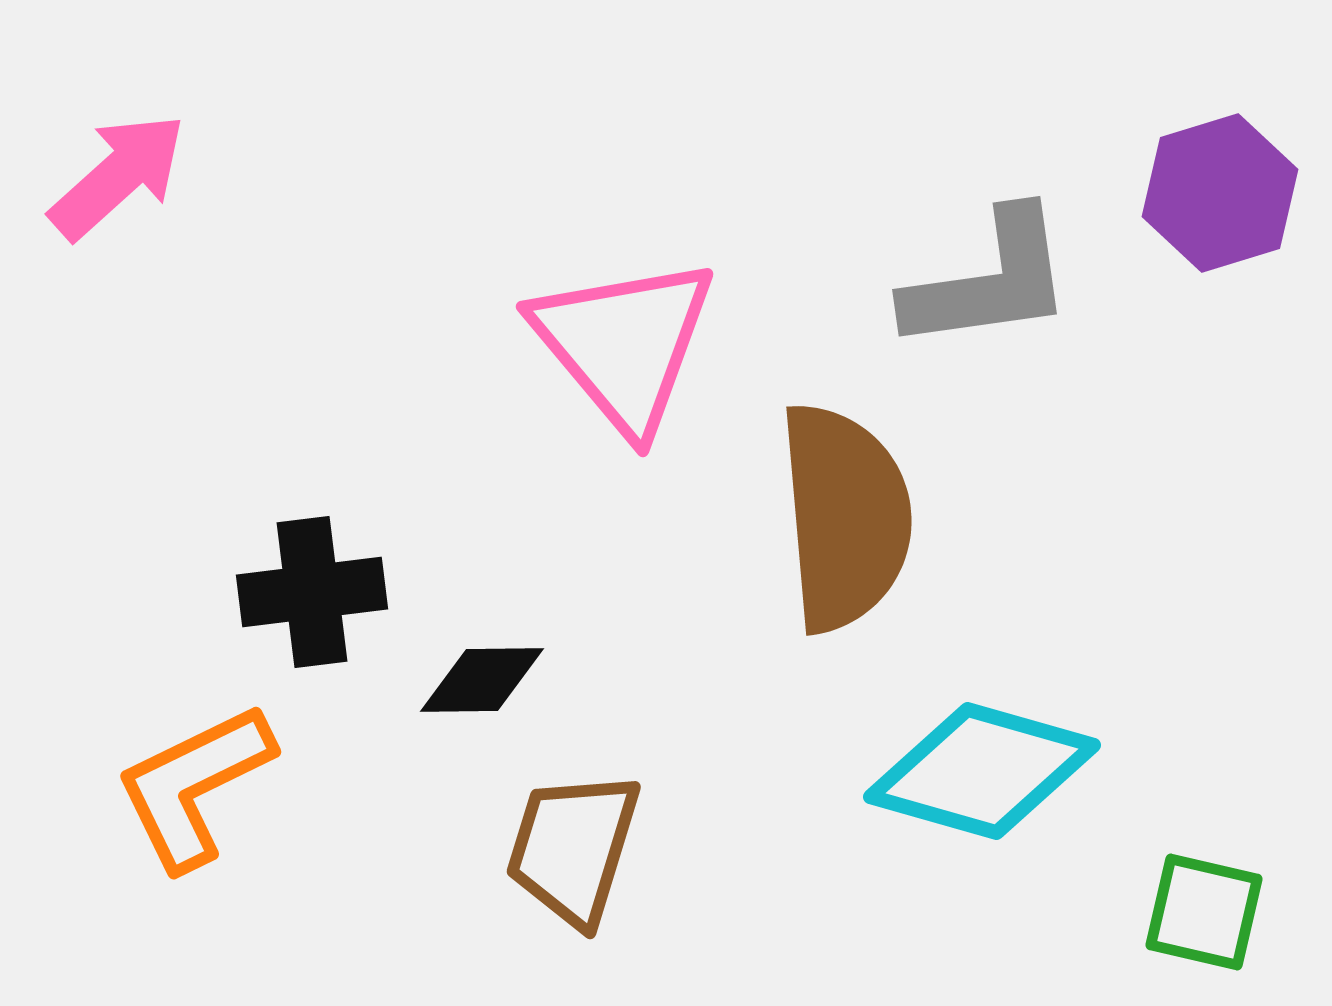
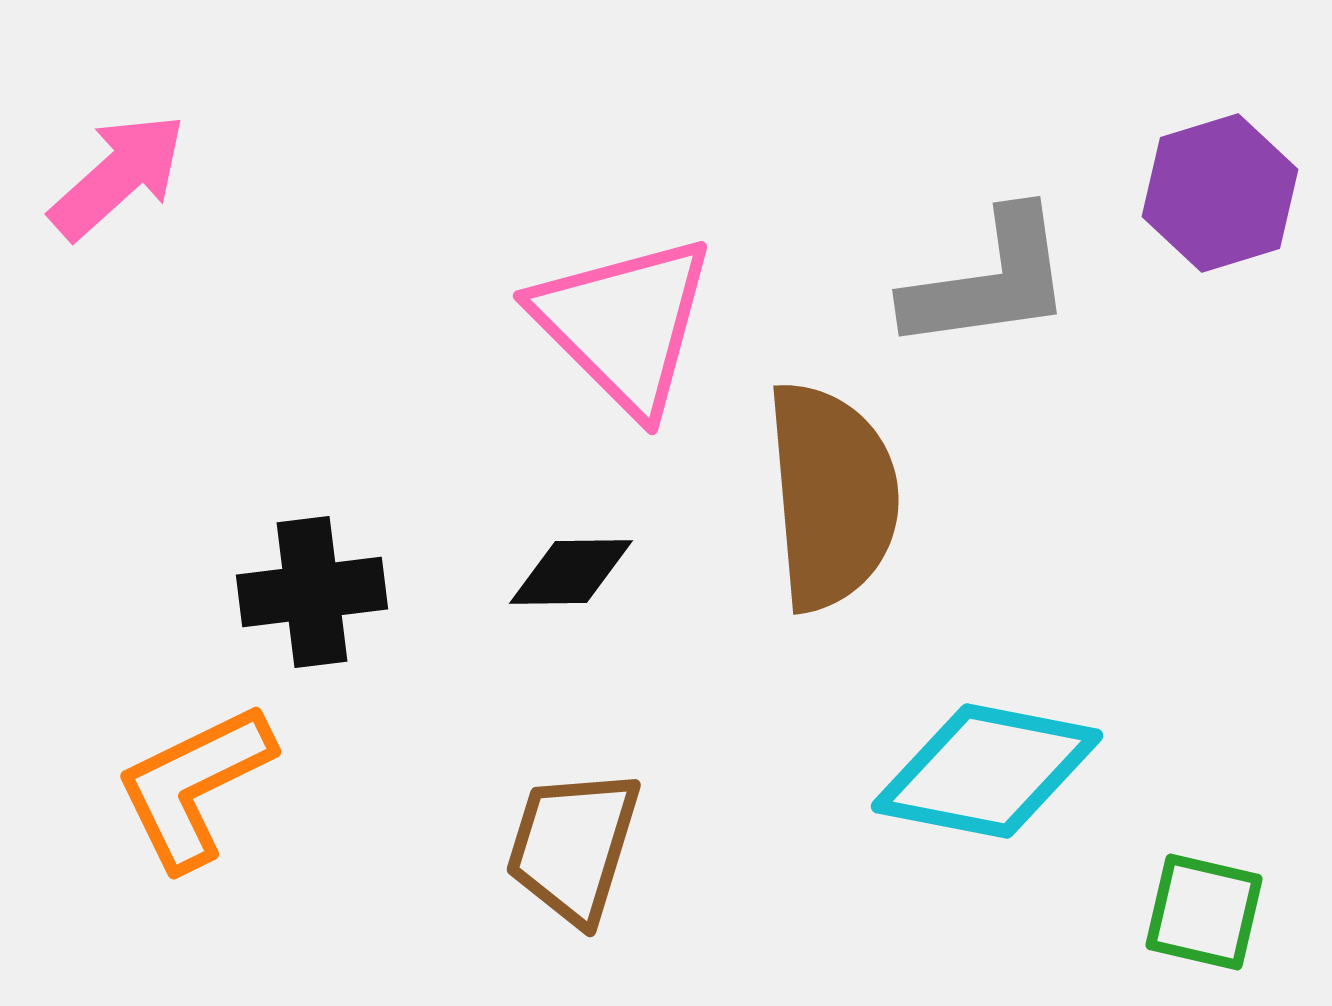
pink triangle: moved 20 px up; rotated 5 degrees counterclockwise
brown semicircle: moved 13 px left, 21 px up
black diamond: moved 89 px right, 108 px up
cyan diamond: moved 5 px right; rotated 5 degrees counterclockwise
brown trapezoid: moved 2 px up
